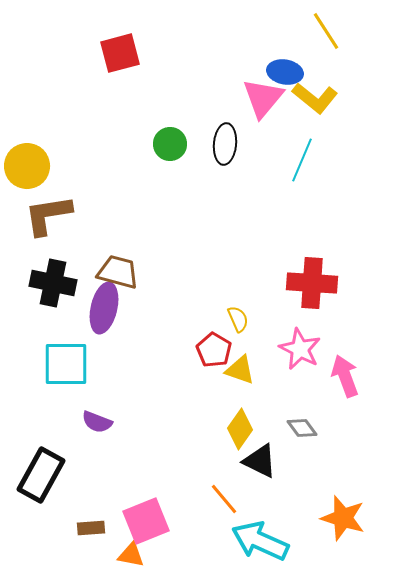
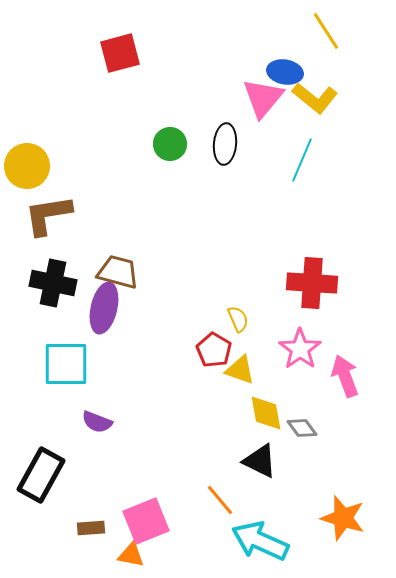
pink star: rotated 9 degrees clockwise
yellow diamond: moved 26 px right, 16 px up; rotated 45 degrees counterclockwise
orange line: moved 4 px left, 1 px down
